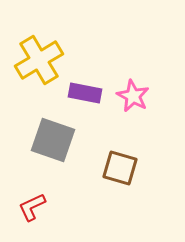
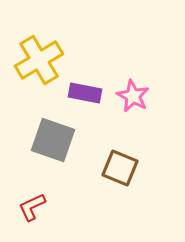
brown square: rotated 6 degrees clockwise
